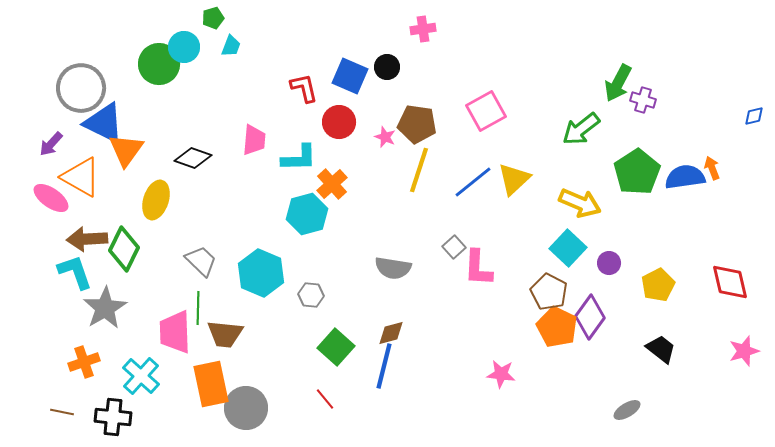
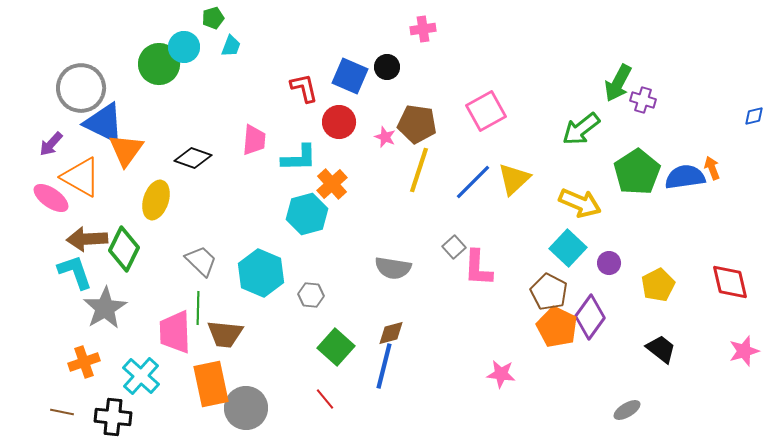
blue line at (473, 182): rotated 6 degrees counterclockwise
